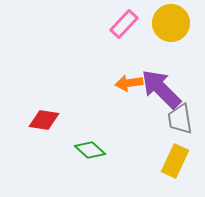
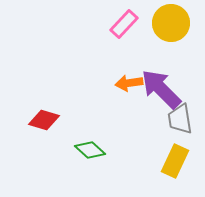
red diamond: rotated 8 degrees clockwise
